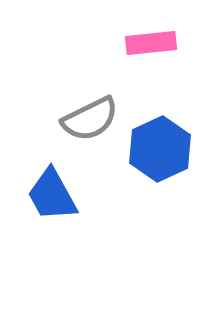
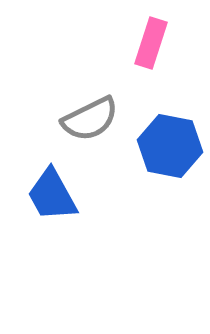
pink rectangle: rotated 66 degrees counterclockwise
blue hexagon: moved 10 px right, 3 px up; rotated 24 degrees counterclockwise
